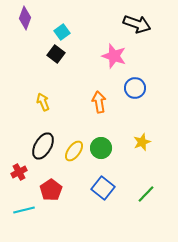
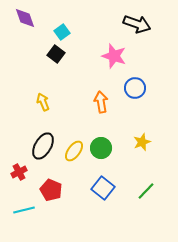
purple diamond: rotated 40 degrees counterclockwise
orange arrow: moved 2 px right
red pentagon: rotated 15 degrees counterclockwise
green line: moved 3 px up
